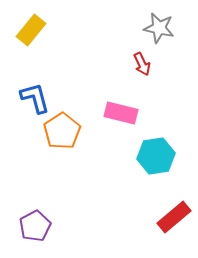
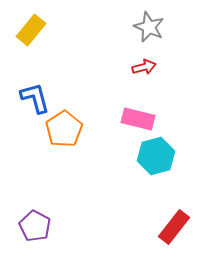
gray star: moved 10 px left, 1 px up; rotated 12 degrees clockwise
red arrow: moved 2 px right, 3 px down; rotated 80 degrees counterclockwise
pink rectangle: moved 17 px right, 6 px down
orange pentagon: moved 2 px right, 2 px up
cyan hexagon: rotated 6 degrees counterclockwise
red rectangle: moved 10 px down; rotated 12 degrees counterclockwise
purple pentagon: rotated 16 degrees counterclockwise
